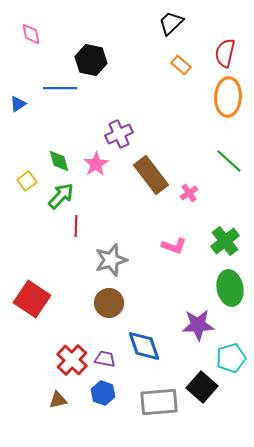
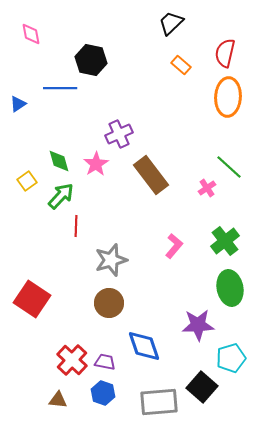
green line: moved 6 px down
pink cross: moved 18 px right, 5 px up
pink L-shape: rotated 70 degrees counterclockwise
purple trapezoid: moved 3 px down
brown triangle: rotated 18 degrees clockwise
